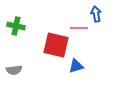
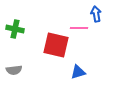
green cross: moved 1 px left, 3 px down
blue triangle: moved 2 px right, 6 px down
